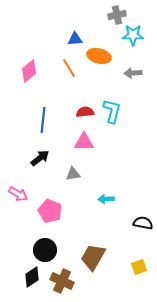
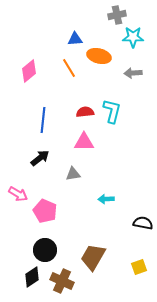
cyan star: moved 2 px down
pink pentagon: moved 5 px left
